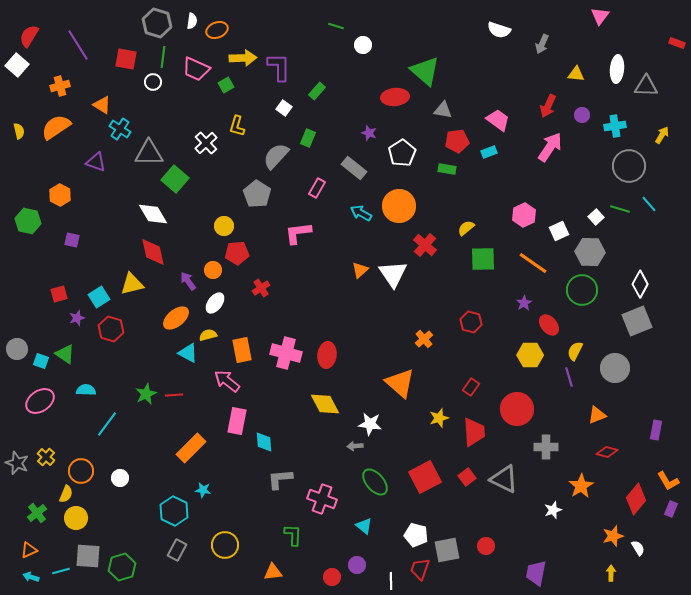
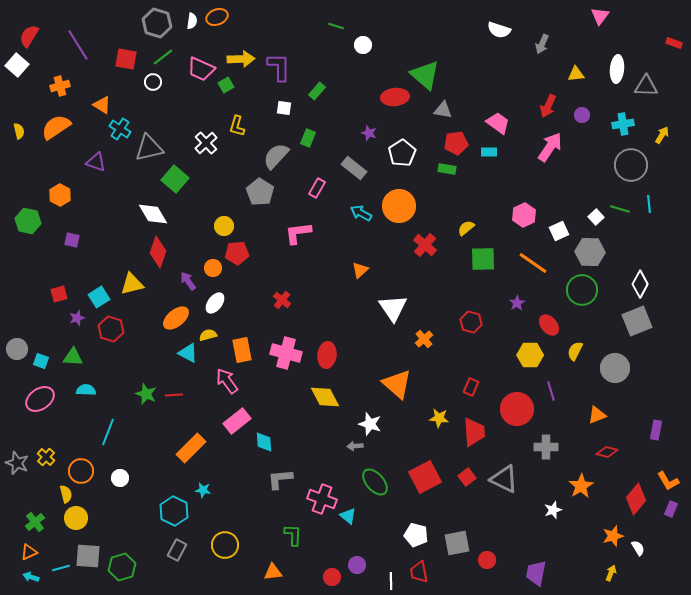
orange ellipse at (217, 30): moved 13 px up
red rectangle at (677, 43): moved 3 px left
green line at (163, 57): rotated 45 degrees clockwise
yellow arrow at (243, 58): moved 2 px left, 1 px down
pink trapezoid at (196, 69): moved 5 px right
green triangle at (425, 71): moved 4 px down
yellow triangle at (576, 74): rotated 12 degrees counterclockwise
white square at (284, 108): rotated 28 degrees counterclockwise
pink trapezoid at (498, 120): moved 3 px down
cyan cross at (615, 126): moved 8 px right, 2 px up
red pentagon at (457, 141): moved 1 px left, 2 px down
cyan rectangle at (489, 152): rotated 21 degrees clockwise
gray triangle at (149, 153): moved 5 px up; rotated 12 degrees counterclockwise
gray circle at (629, 166): moved 2 px right, 1 px up
gray pentagon at (257, 194): moved 3 px right, 2 px up
cyan line at (649, 204): rotated 36 degrees clockwise
red diamond at (153, 252): moved 5 px right; rotated 32 degrees clockwise
orange circle at (213, 270): moved 2 px up
white triangle at (393, 274): moved 34 px down
red cross at (261, 288): moved 21 px right, 12 px down; rotated 18 degrees counterclockwise
purple star at (524, 303): moved 7 px left
green triangle at (65, 354): moved 8 px right, 3 px down; rotated 30 degrees counterclockwise
purple line at (569, 377): moved 18 px left, 14 px down
pink arrow at (227, 381): rotated 16 degrees clockwise
orange triangle at (400, 383): moved 3 px left, 1 px down
red rectangle at (471, 387): rotated 12 degrees counterclockwise
green star at (146, 394): rotated 25 degrees counterclockwise
pink ellipse at (40, 401): moved 2 px up
yellow diamond at (325, 404): moved 7 px up
yellow star at (439, 418): rotated 24 degrees clockwise
pink rectangle at (237, 421): rotated 40 degrees clockwise
cyan line at (107, 424): moved 1 px right, 8 px down; rotated 16 degrees counterclockwise
white star at (370, 424): rotated 10 degrees clockwise
yellow semicircle at (66, 494): rotated 36 degrees counterclockwise
green cross at (37, 513): moved 2 px left, 9 px down
cyan triangle at (364, 526): moved 16 px left, 10 px up
red circle at (486, 546): moved 1 px right, 14 px down
orange triangle at (29, 550): moved 2 px down
gray square at (447, 550): moved 10 px right, 7 px up
red trapezoid at (420, 569): moved 1 px left, 3 px down; rotated 30 degrees counterclockwise
cyan line at (61, 571): moved 3 px up
yellow arrow at (611, 573): rotated 21 degrees clockwise
